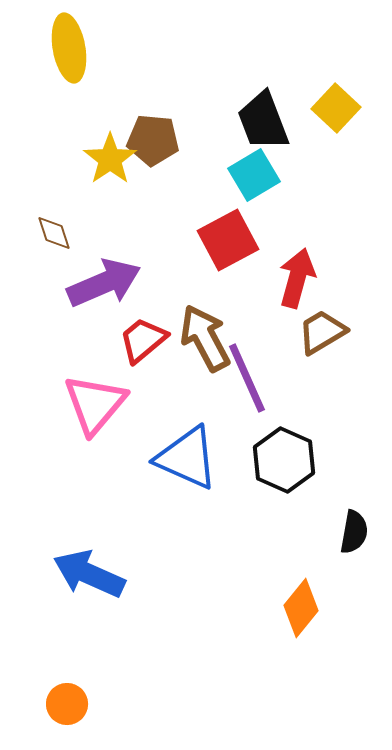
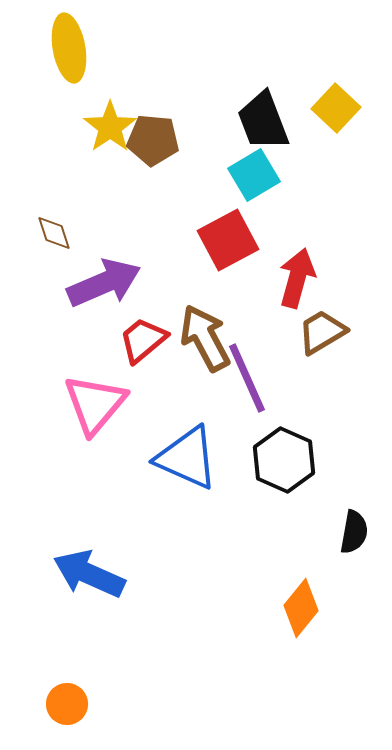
yellow star: moved 32 px up
